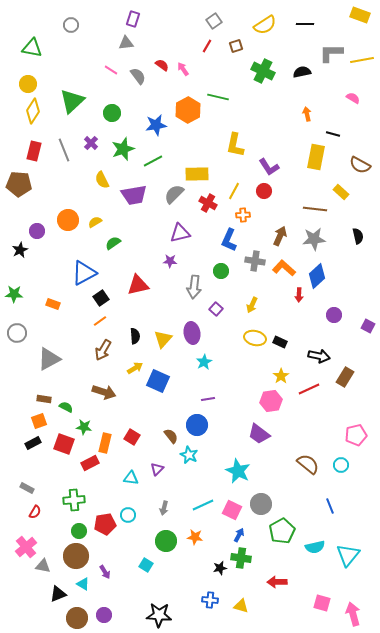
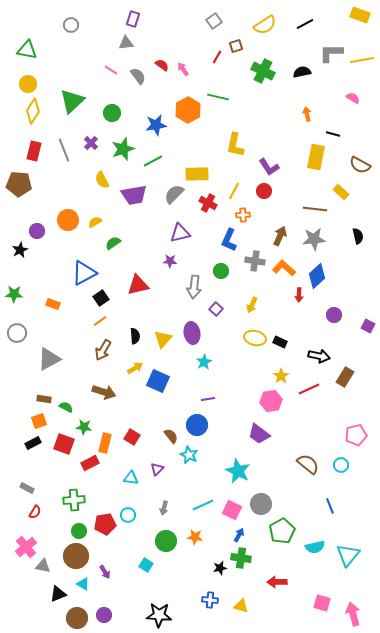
black line at (305, 24): rotated 30 degrees counterclockwise
red line at (207, 46): moved 10 px right, 11 px down
green triangle at (32, 48): moved 5 px left, 2 px down
